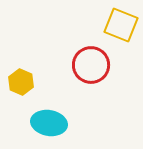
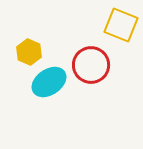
yellow hexagon: moved 8 px right, 30 px up
cyan ellipse: moved 41 px up; rotated 44 degrees counterclockwise
